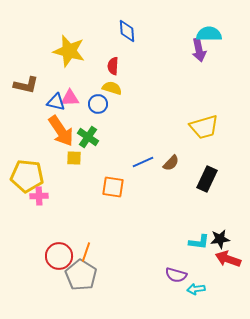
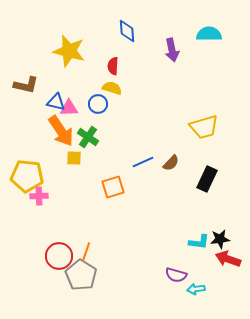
purple arrow: moved 27 px left
pink triangle: moved 1 px left, 10 px down
orange square: rotated 25 degrees counterclockwise
